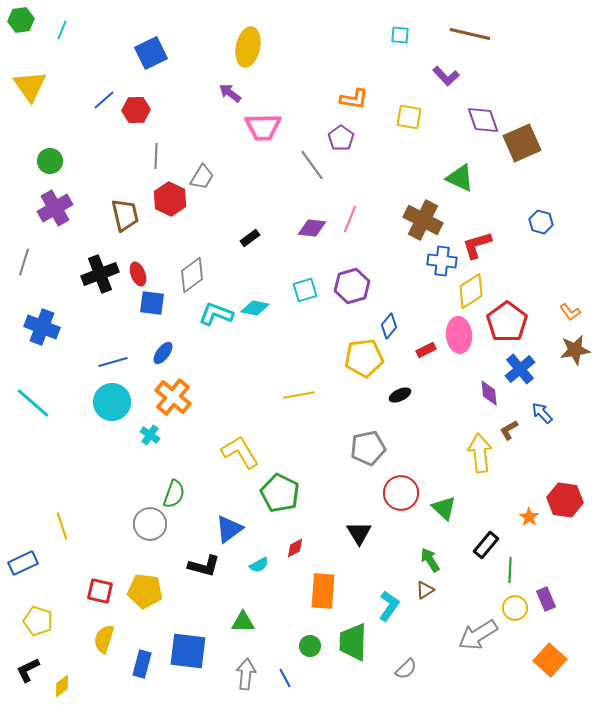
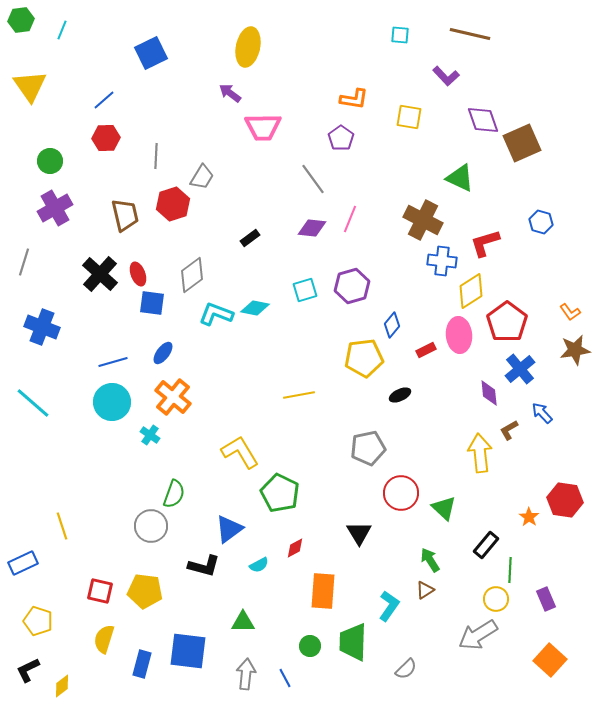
red hexagon at (136, 110): moved 30 px left, 28 px down
gray line at (312, 165): moved 1 px right, 14 px down
red hexagon at (170, 199): moved 3 px right, 5 px down; rotated 16 degrees clockwise
red L-shape at (477, 245): moved 8 px right, 2 px up
black cross at (100, 274): rotated 27 degrees counterclockwise
blue diamond at (389, 326): moved 3 px right, 1 px up
gray circle at (150, 524): moved 1 px right, 2 px down
yellow circle at (515, 608): moved 19 px left, 9 px up
